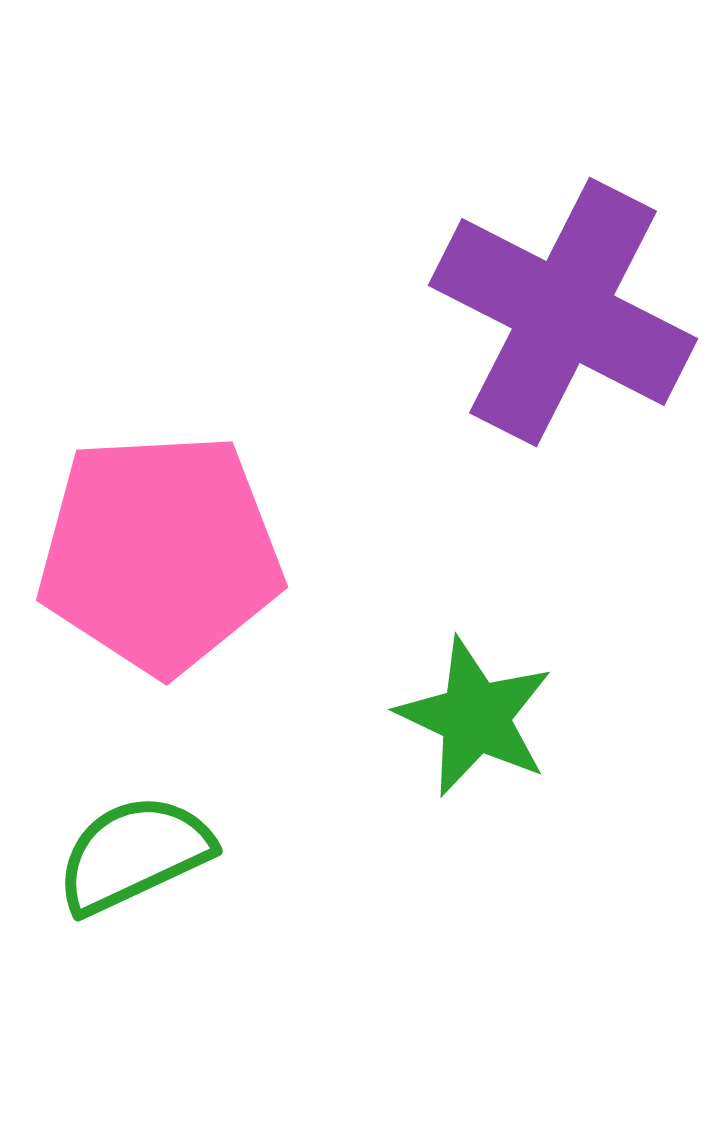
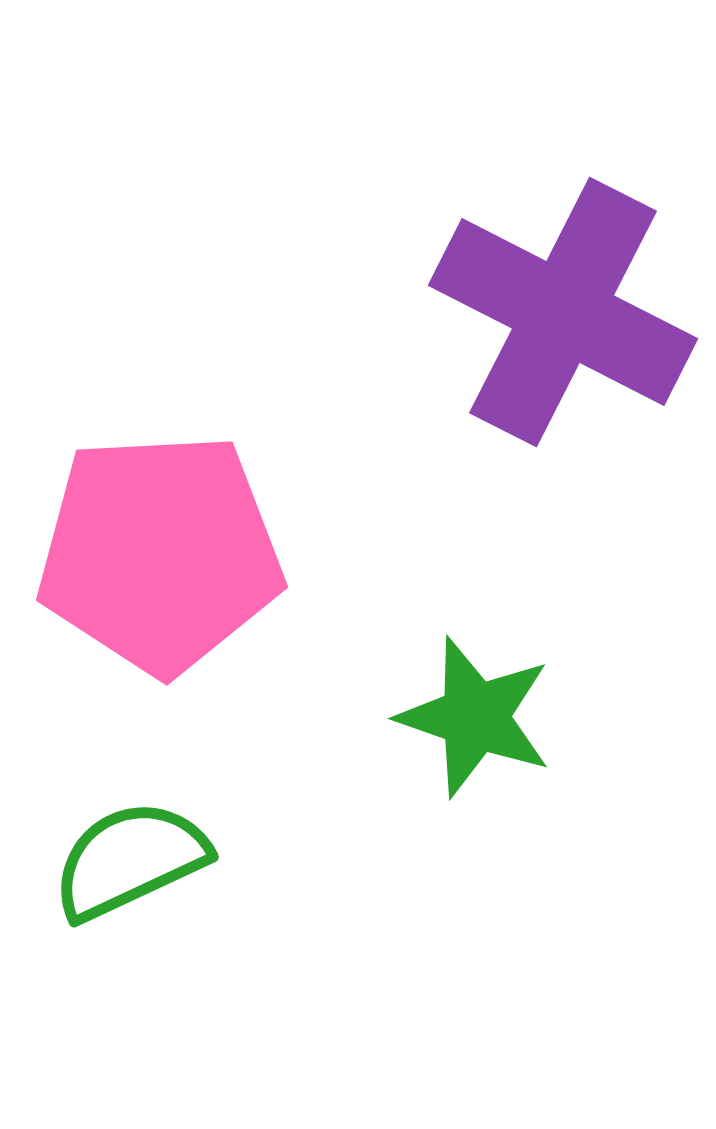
green star: rotated 6 degrees counterclockwise
green semicircle: moved 4 px left, 6 px down
